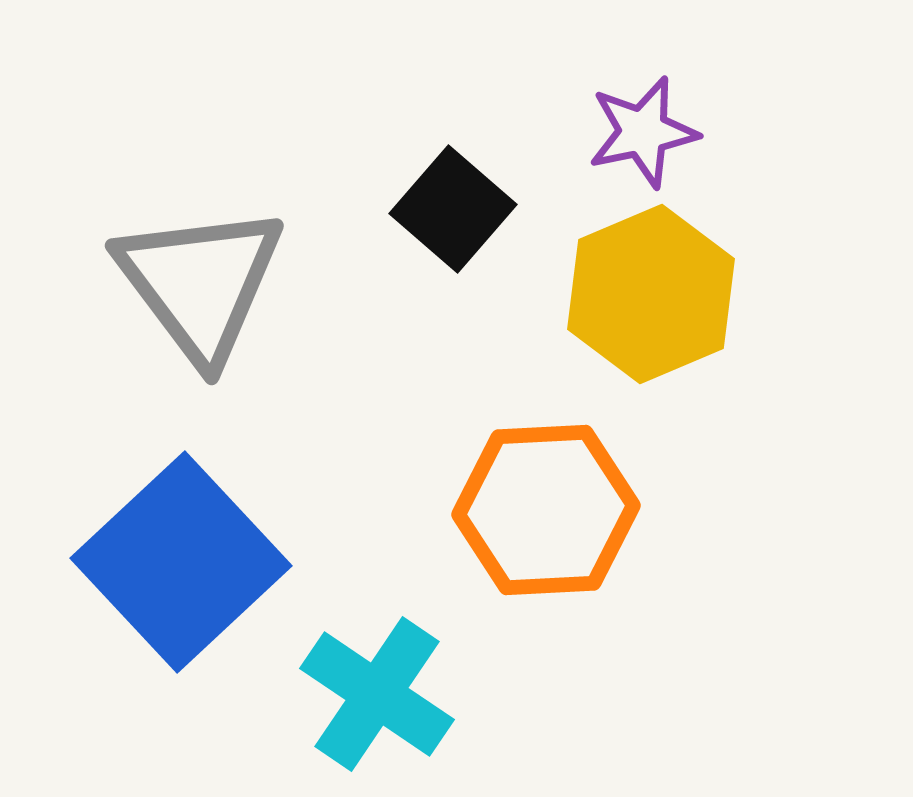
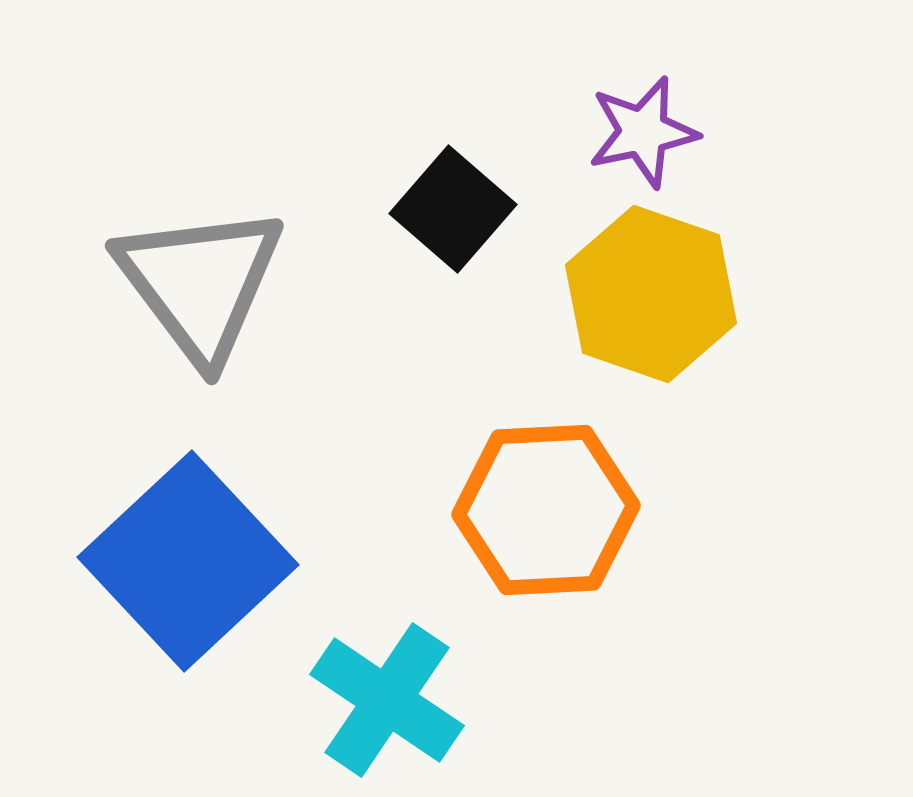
yellow hexagon: rotated 18 degrees counterclockwise
blue square: moved 7 px right, 1 px up
cyan cross: moved 10 px right, 6 px down
